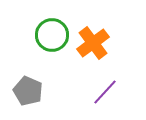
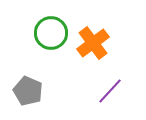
green circle: moved 1 px left, 2 px up
purple line: moved 5 px right, 1 px up
